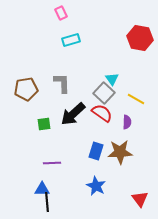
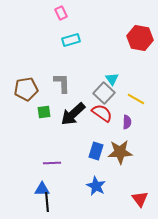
green square: moved 12 px up
